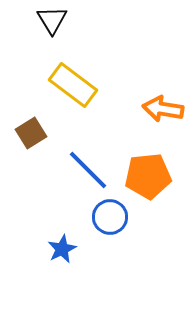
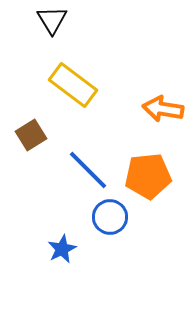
brown square: moved 2 px down
